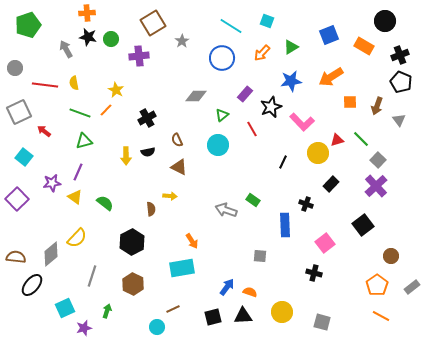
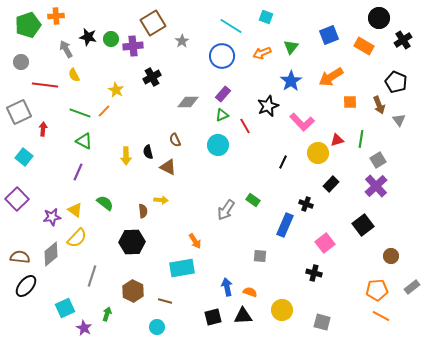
orange cross at (87, 13): moved 31 px left, 3 px down
cyan square at (267, 21): moved 1 px left, 4 px up
black circle at (385, 21): moved 6 px left, 3 px up
green triangle at (291, 47): rotated 21 degrees counterclockwise
orange arrow at (262, 53): rotated 24 degrees clockwise
black cross at (400, 55): moved 3 px right, 15 px up; rotated 12 degrees counterclockwise
purple cross at (139, 56): moved 6 px left, 10 px up
blue circle at (222, 58): moved 2 px up
gray circle at (15, 68): moved 6 px right, 6 px up
blue star at (291, 81): rotated 25 degrees counterclockwise
black pentagon at (401, 82): moved 5 px left
yellow semicircle at (74, 83): moved 8 px up; rotated 16 degrees counterclockwise
purple rectangle at (245, 94): moved 22 px left
gray diamond at (196, 96): moved 8 px left, 6 px down
brown arrow at (377, 106): moved 2 px right, 1 px up; rotated 42 degrees counterclockwise
black star at (271, 107): moved 3 px left, 1 px up
orange line at (106, 110): moved 2 px left, 1 px down
green triangle at (222, 115): rotated 16 degrees clockwise
black cross at (147, 118): moved 5 px right, 41 px up
red line at (252, 129): moved 7 px left, 3 px up
red arrow at (44, 131): moved 1 px left, 2 px up; rotated 56 degrees clockwise
green line at (361, 139): rotated 54 degrees clockwise
brown semicircle at (177, 140): moved 2 px left
green triangle at (84, 141): rotated 42 degrees clockwise
black semicircle at (148, 152): rotated 88 degrees clockwise
gray square at (378, 160): rotated 14 degrees clockwise
brown triangle at (179, 167): moved 11 px left
purple star at (52, 183): moved 34 px down
yellow arrow at (170, 196): moved 9 px left, 4 px down
yellow triangle at (75, 197): moved 13 px down
brown semicircle at (151, 209): moved 8 px left, 2 px down
gray arrow at (226, 210): rotated 75 degrees counterclockwise
blue rectangle at (285, 225): rotated 25 degrees clockwise
orange arrow at (192, 241): moved 3 px right
black hexagon at (132, 242): rotated 25 degrees clockwise
brown semicircle at (16, 257): moved 4 px right
brown hexagon at (133, 284): moved 7 px down
black ellipse at (32, 285): moved 6 px left, 1 px down
orange pentagon at (377, 285): moved 5 px down; rotated 30 degrees clockwise
blue arrow at (227, 287): rotated 48 degrees counterclockwise
brown line at (173, 309): moved 8 px left, 8 px up; rotated 40 degrees clockwise
green arrow at (107, 311): moved 3 px down
yellow circle at (282, 312): moved 2 px up
purple star at (84, 328): rotated 28 degrees counterclockwise
